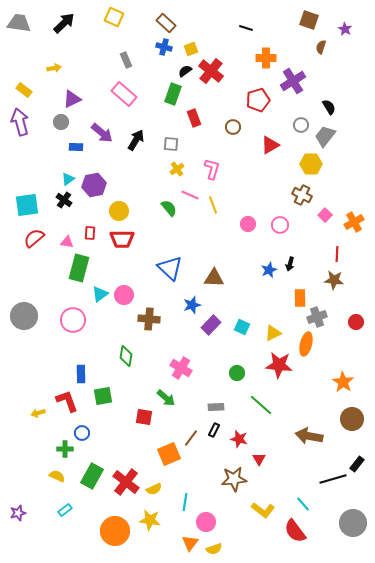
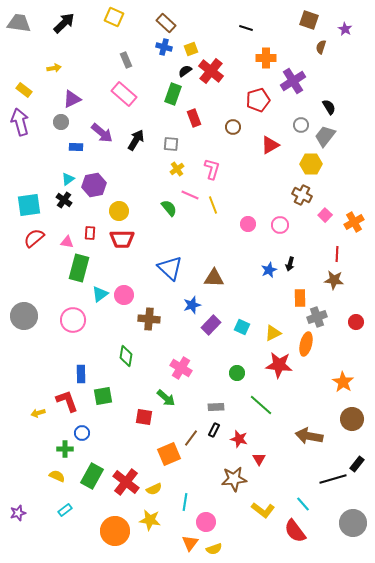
cyan square at (27, 205): moved 2 px right
